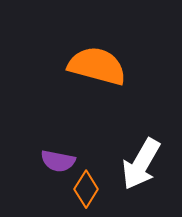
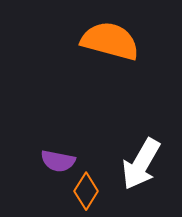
orange semicircle: moved 13 px right, 25 px up
orange diamond: moved 2 px down
